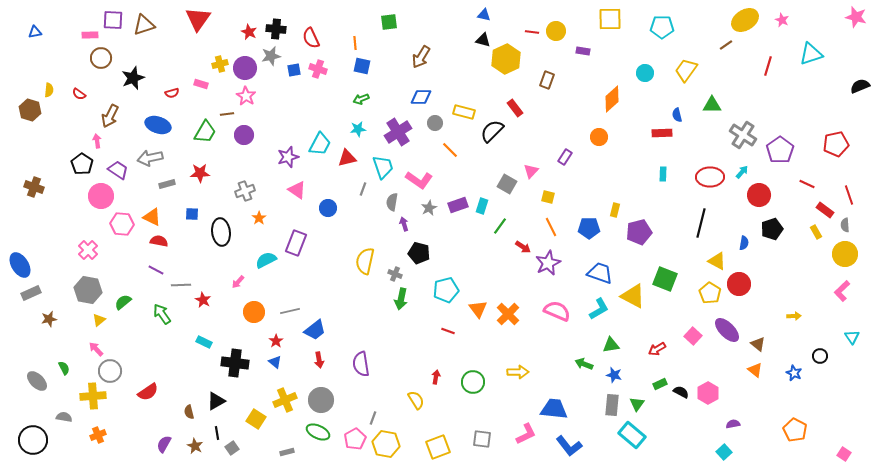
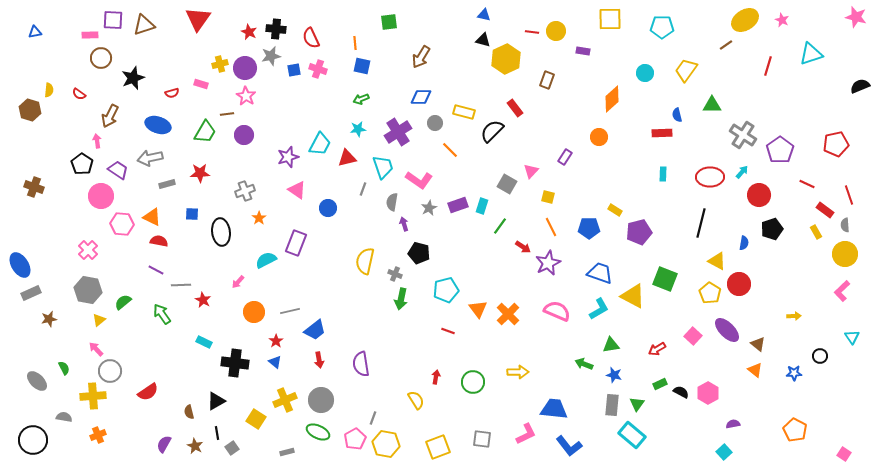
yellow rectangle at (615, 210): rotated 72 degrees counterclockwise
blue star at (794, 373): rotated 28 degrees counterclockwise
